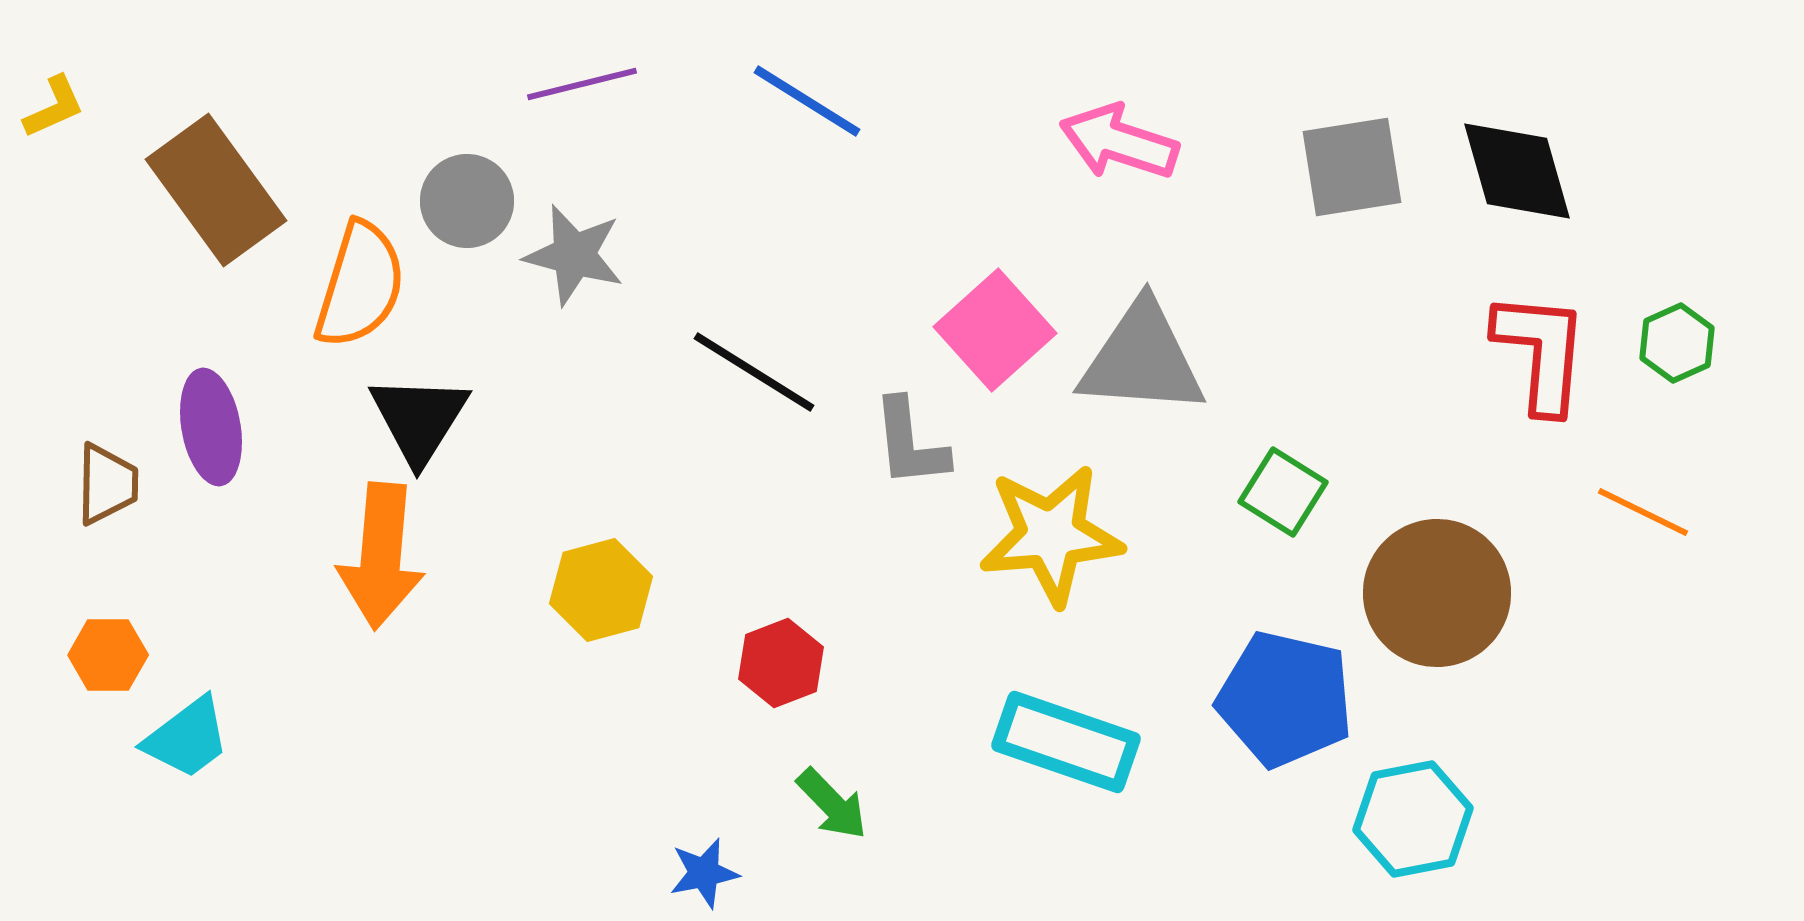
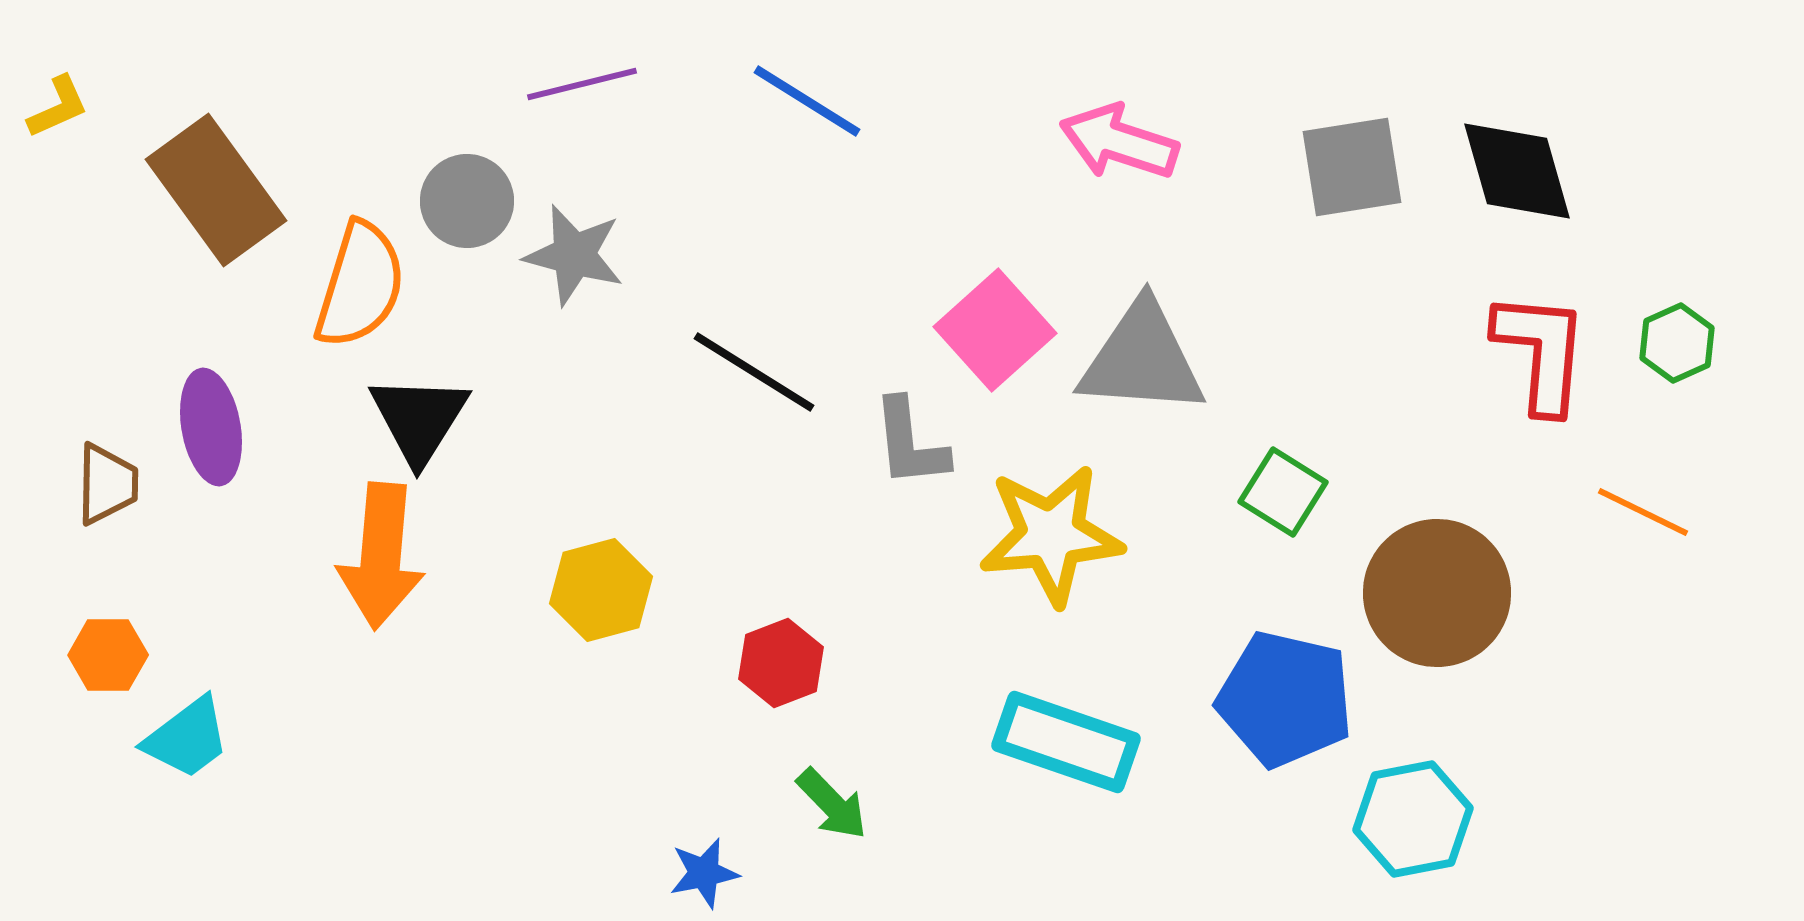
yellow L-shape: moved 4 px right
